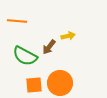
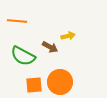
brown arrow: moved 1 px right; rotated 98 degrees counterclockwise
green semicircle: moved 2 px left
orange circle: moved 1 px up
